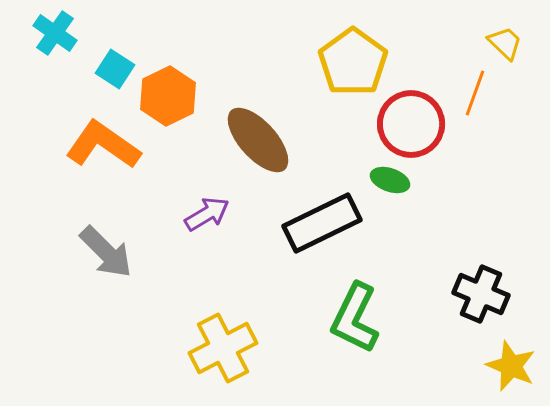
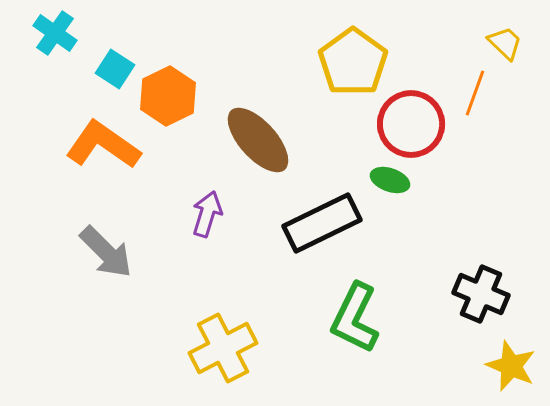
purple arrow: rotated 42 degrees counterclockwise
